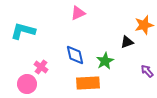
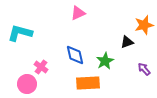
cyan L-shape: moved 3 px left, 2 px down
purple arrow: moved 3 px left, 2 px up
